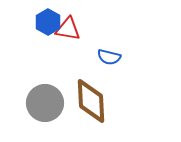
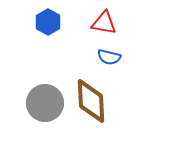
red triangle: moved 36 px right, 6 px up
